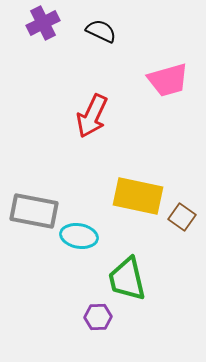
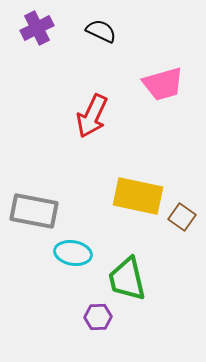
purple cross: moved 6 px left, 5 px down
pink trapezoid: moved 5 px left, 4 px down
cyan ellipse: moved 6 px left, 17 px down
